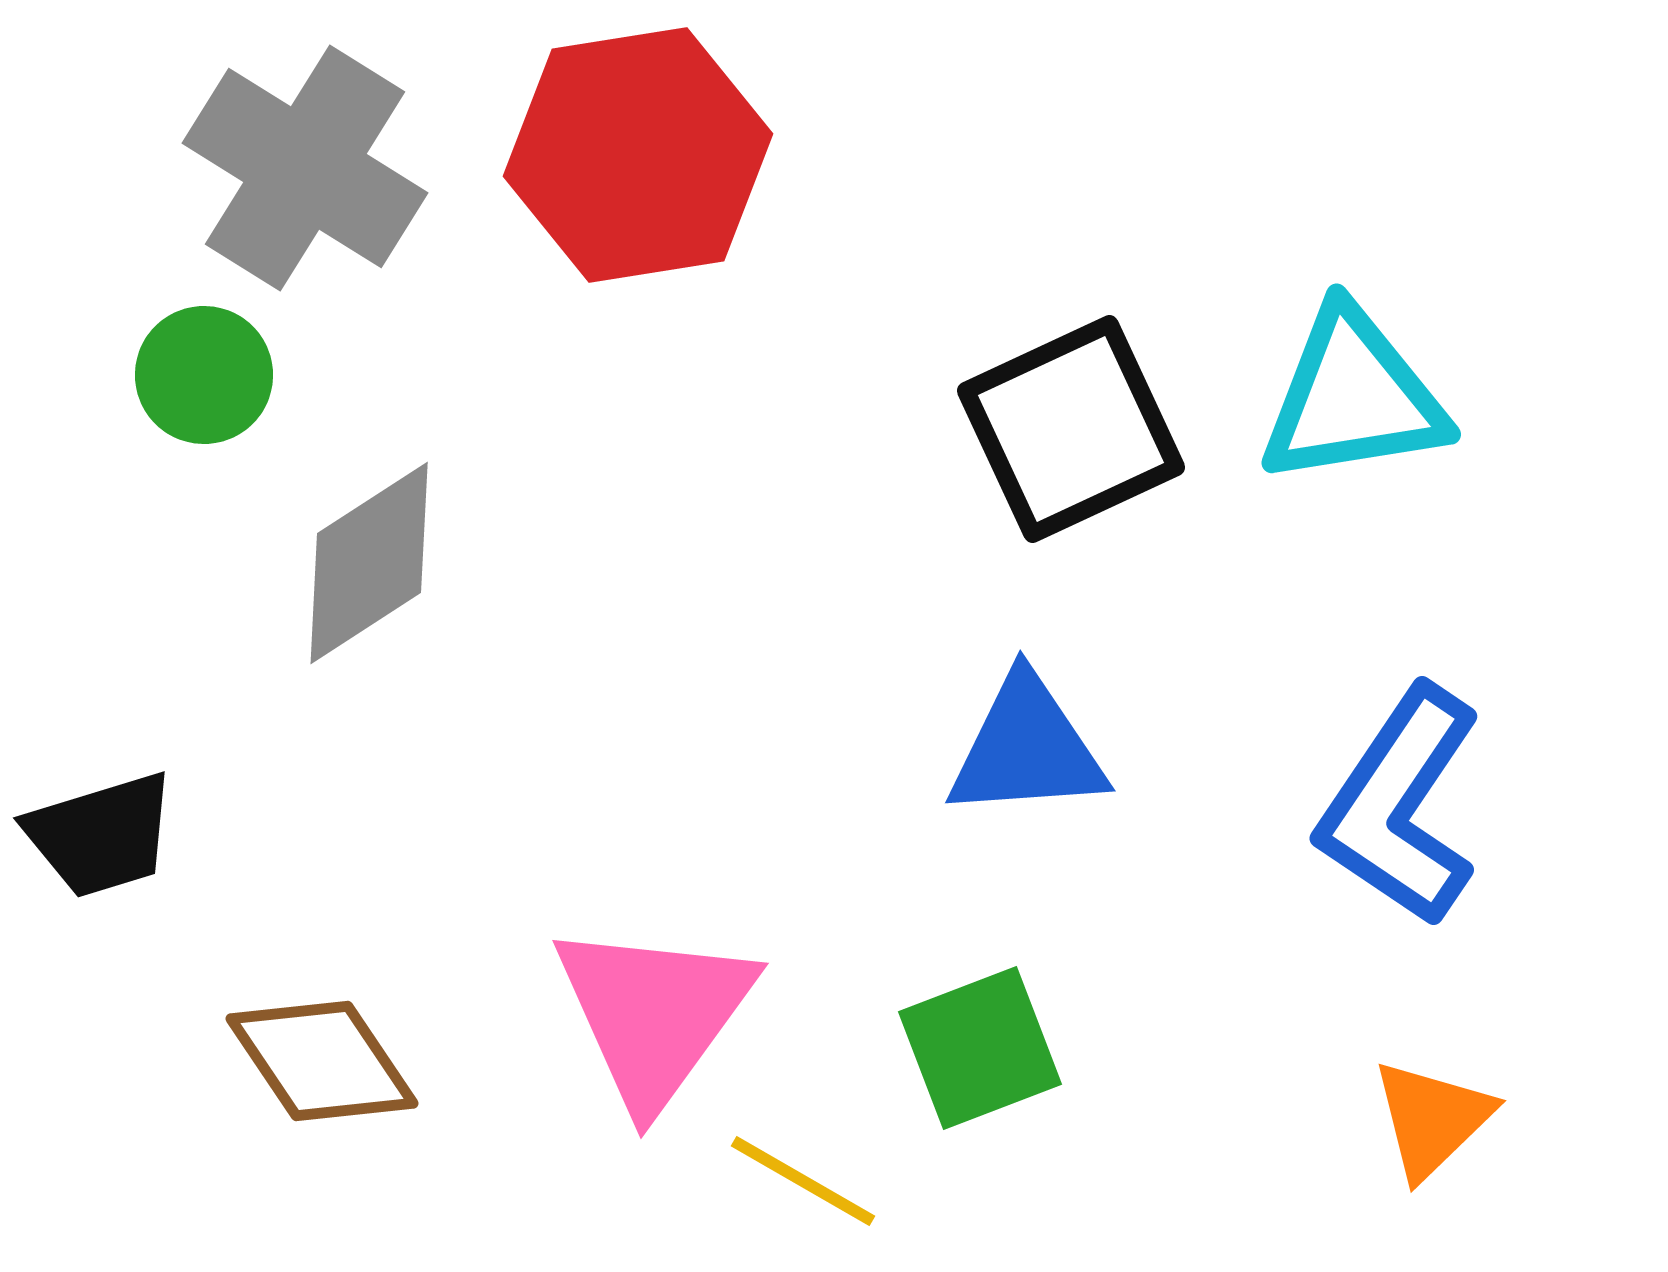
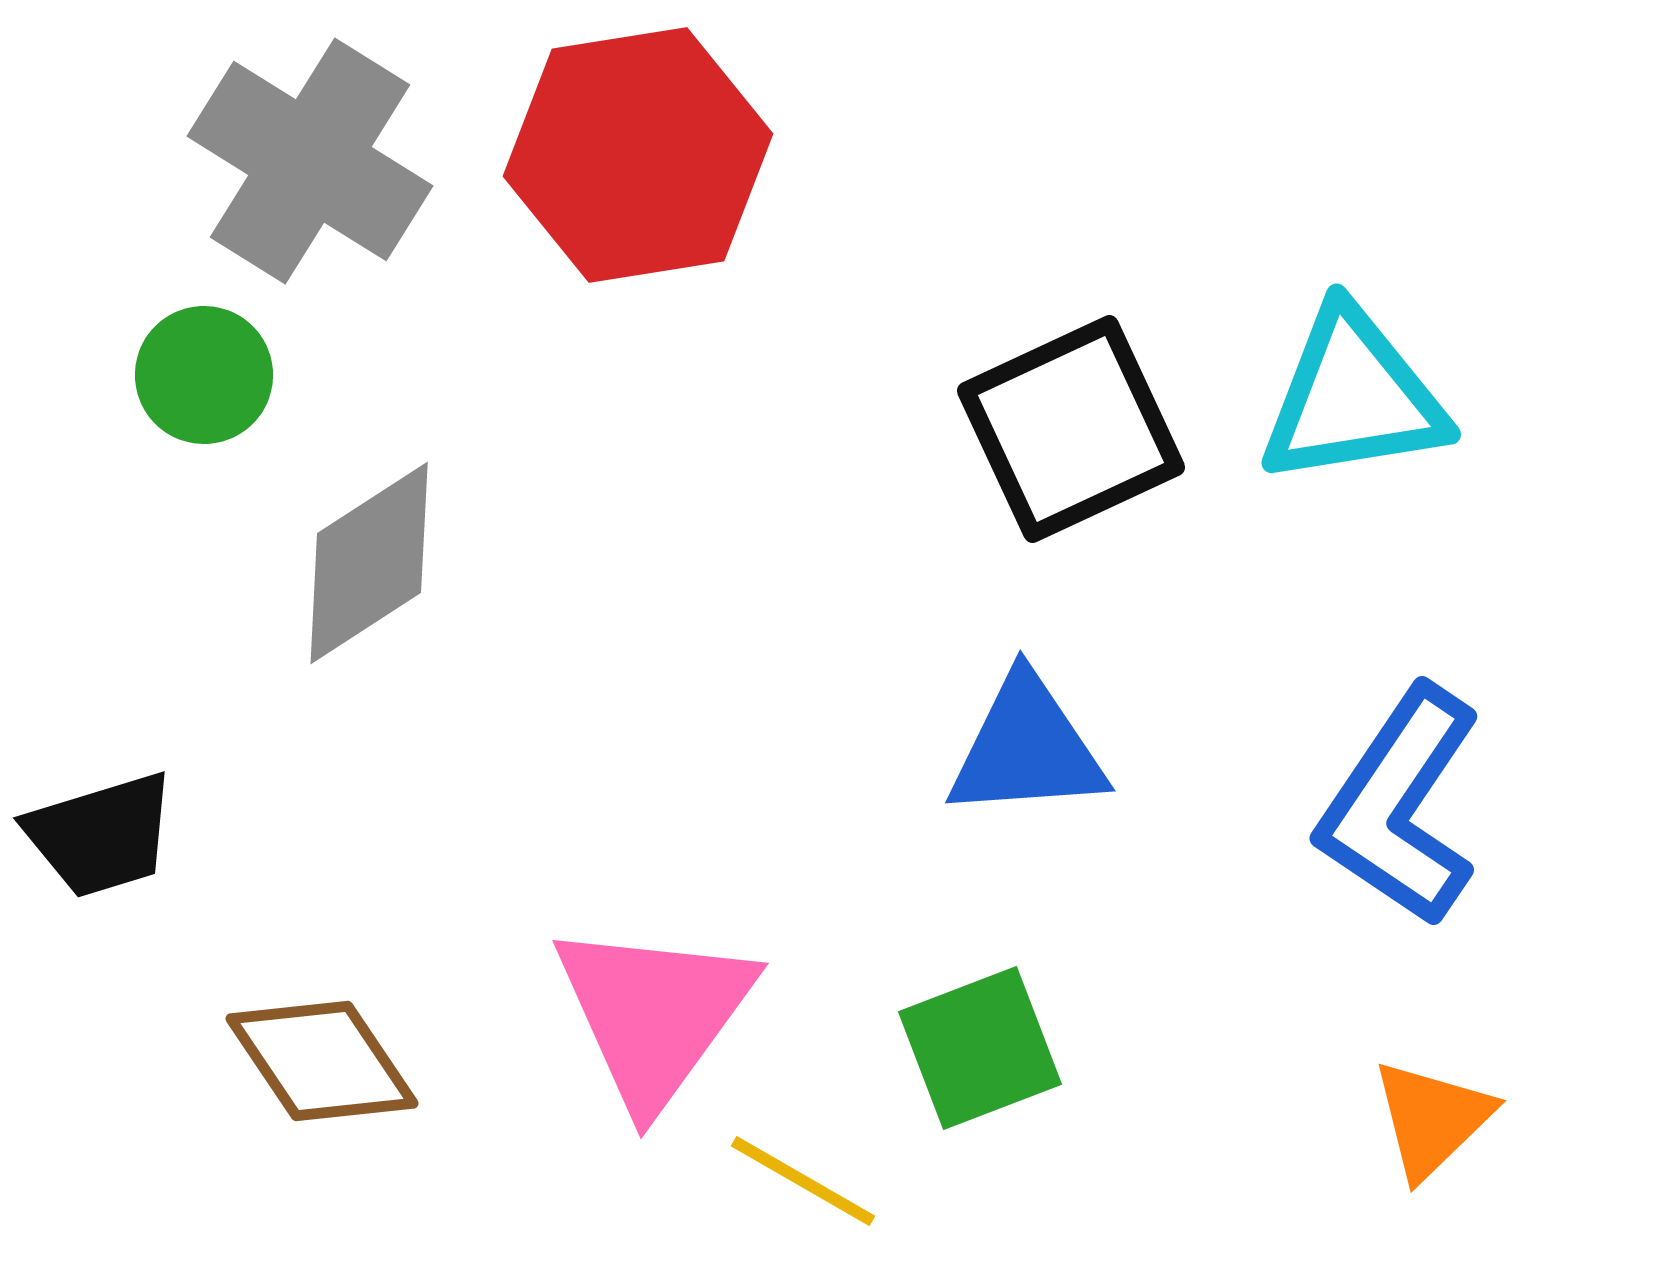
gray cross: moved 5 px right, 7 px up
